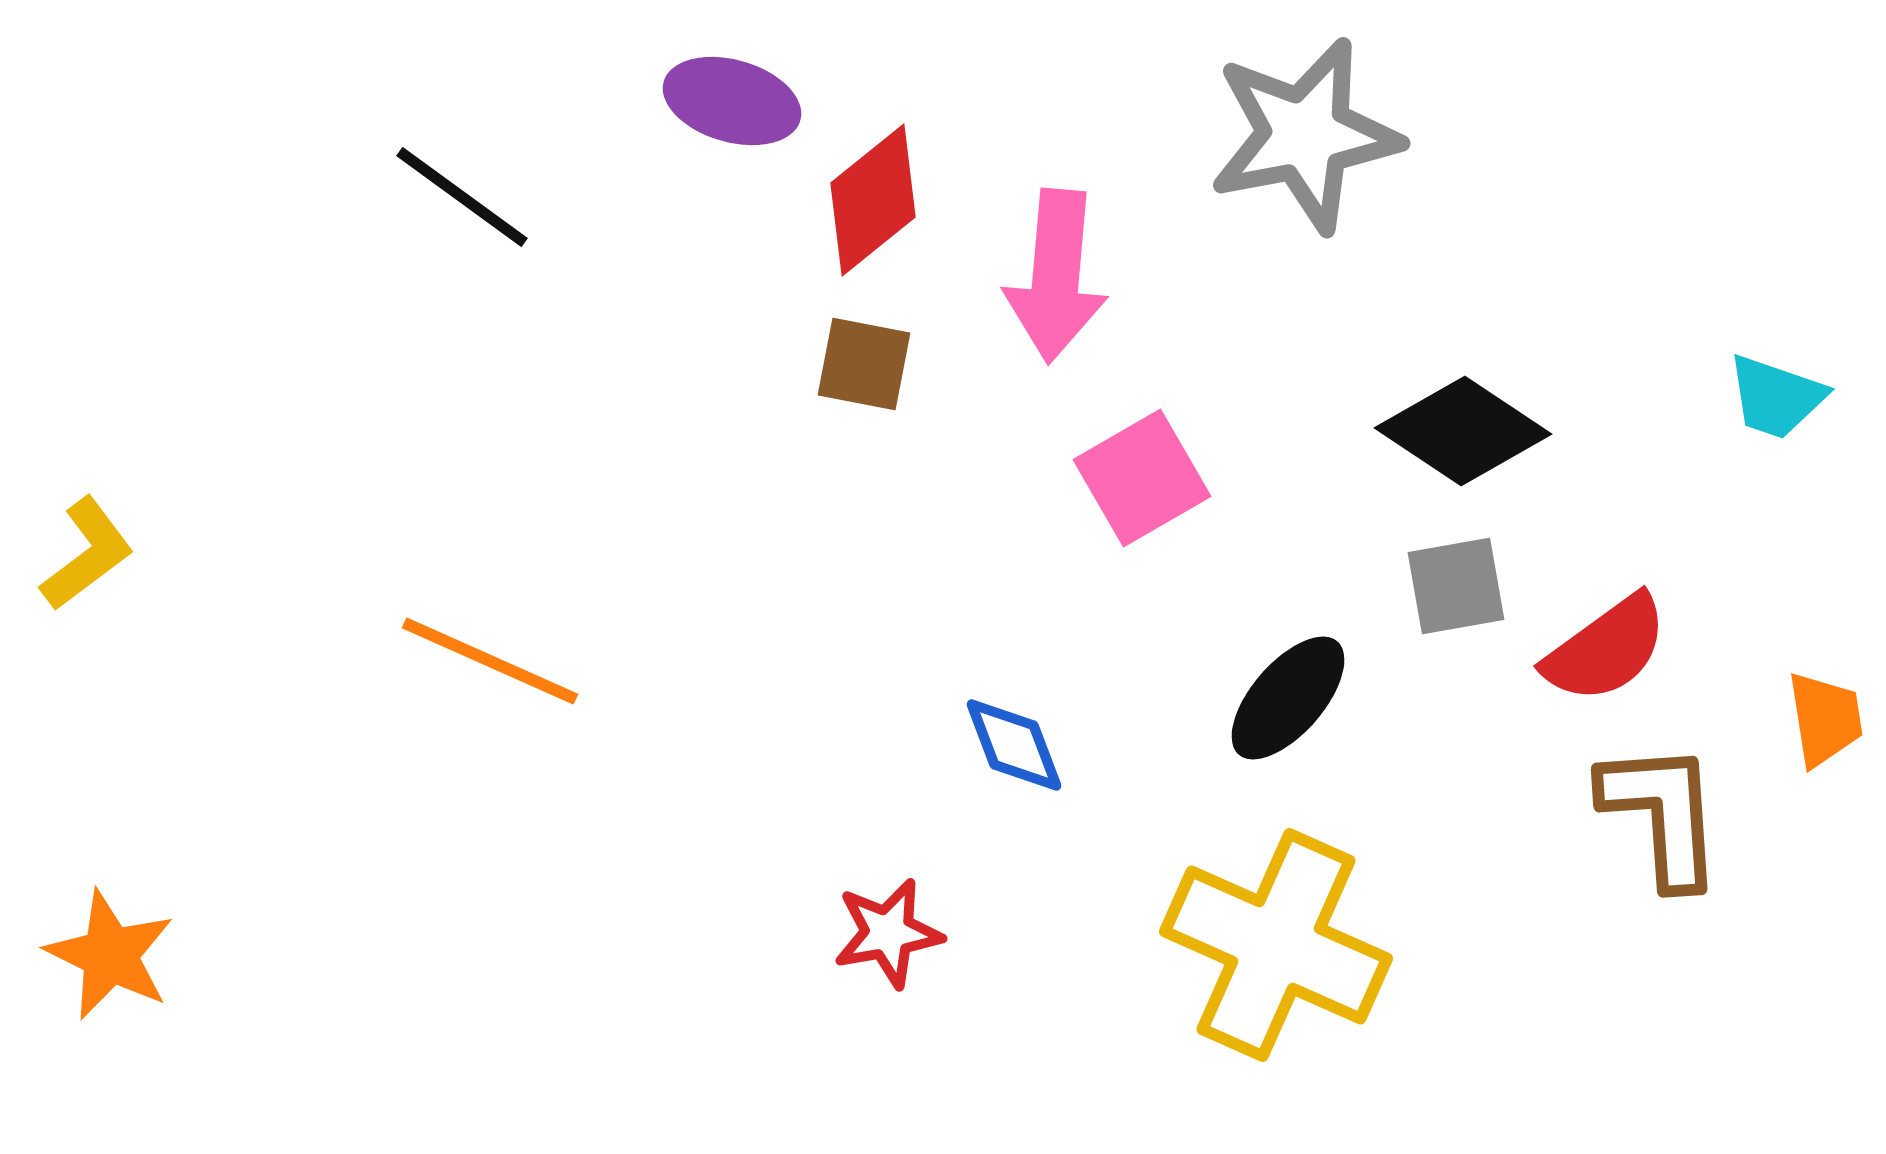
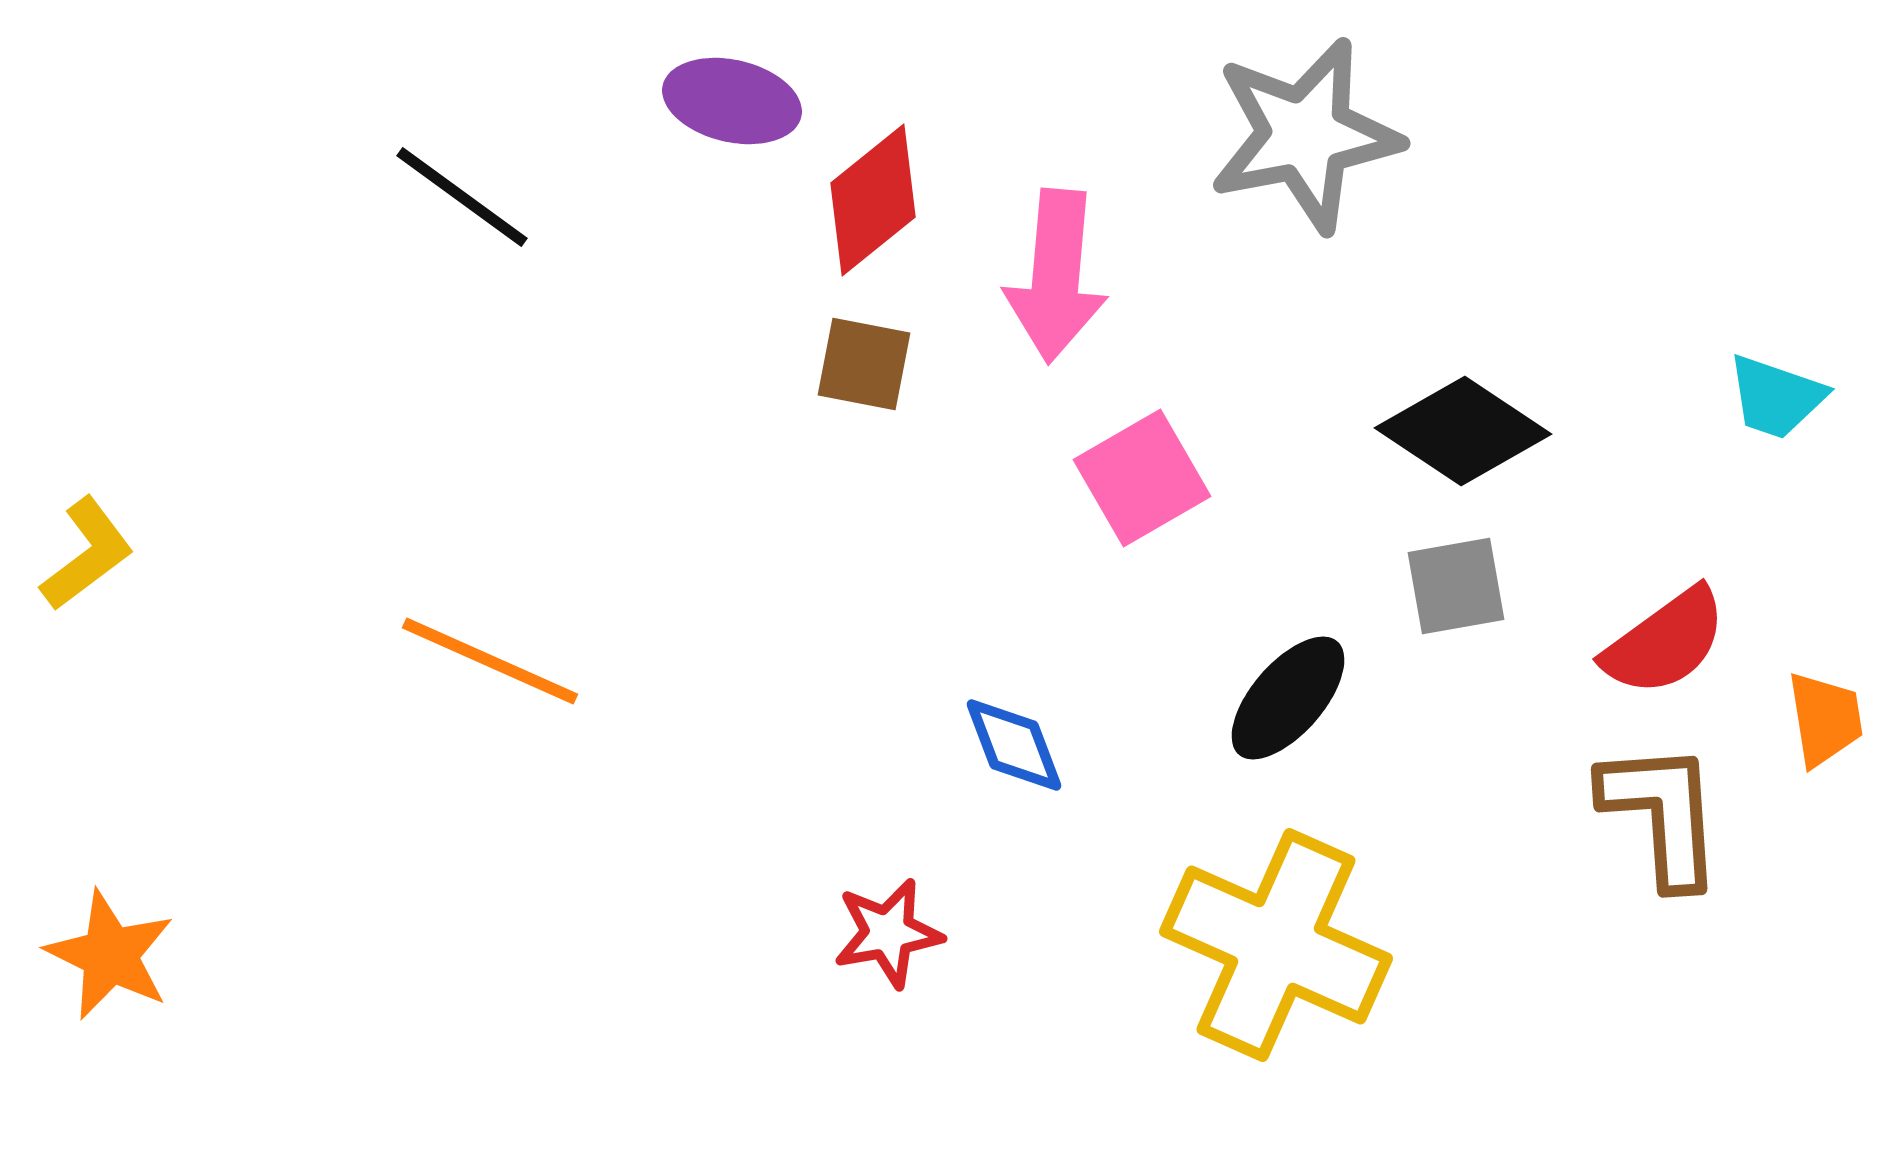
purple ellipse: rotated 3 degrees counterclockwise
red semicircle: moved 59 px right, 7 px up
